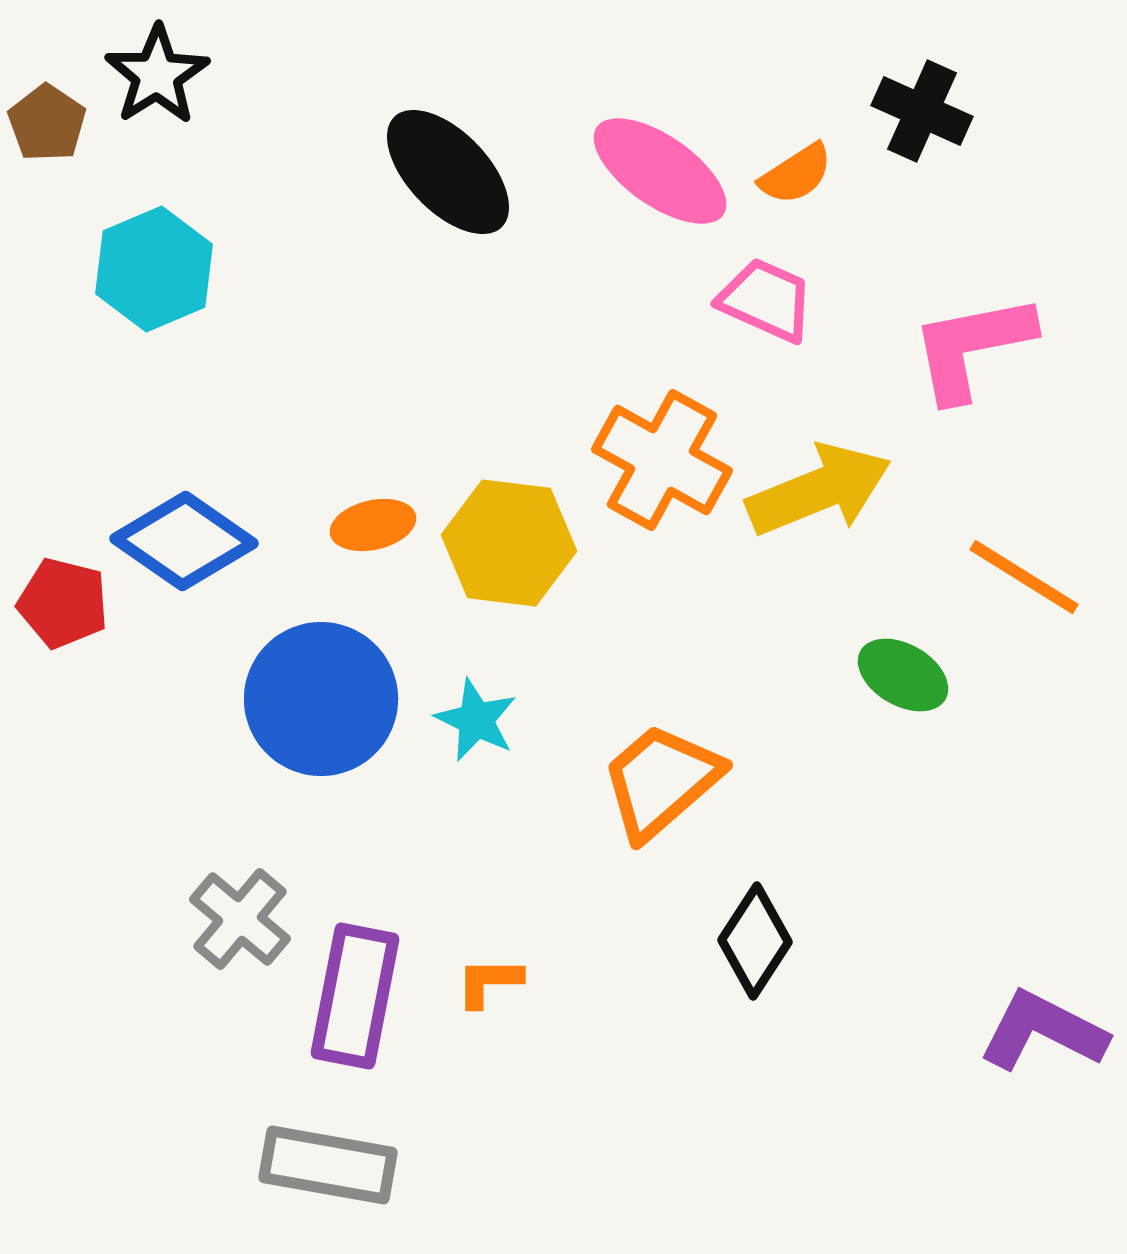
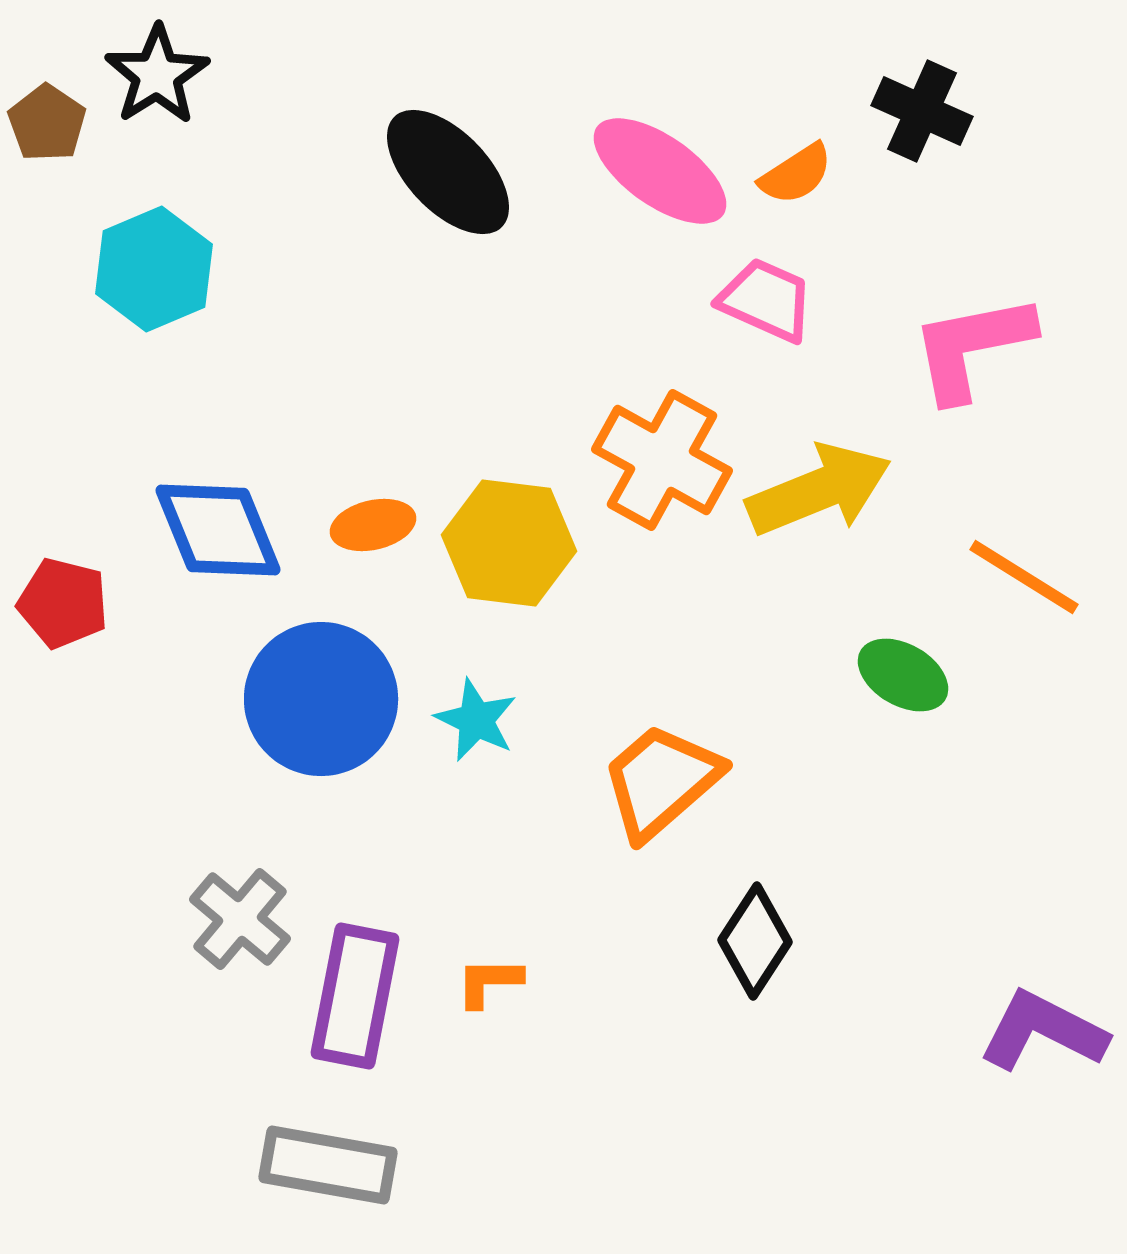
blue diamond: moved 34 px right, 11 px up; rotated 33 degrees clockwise
